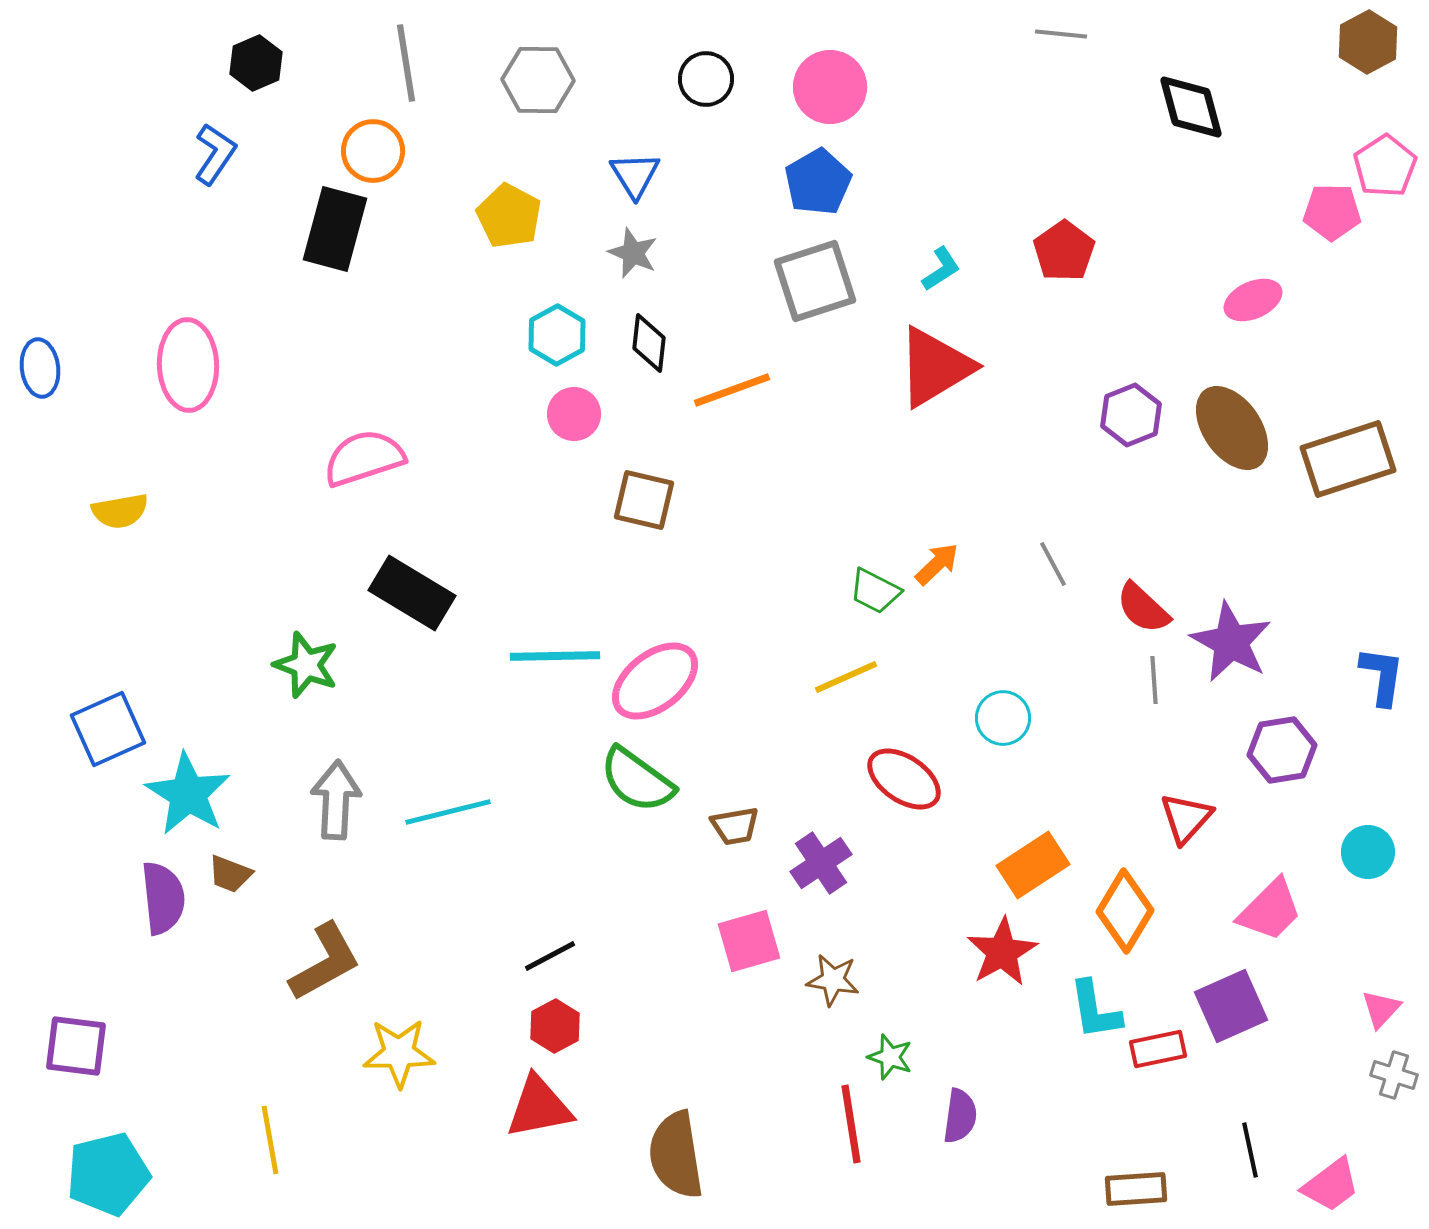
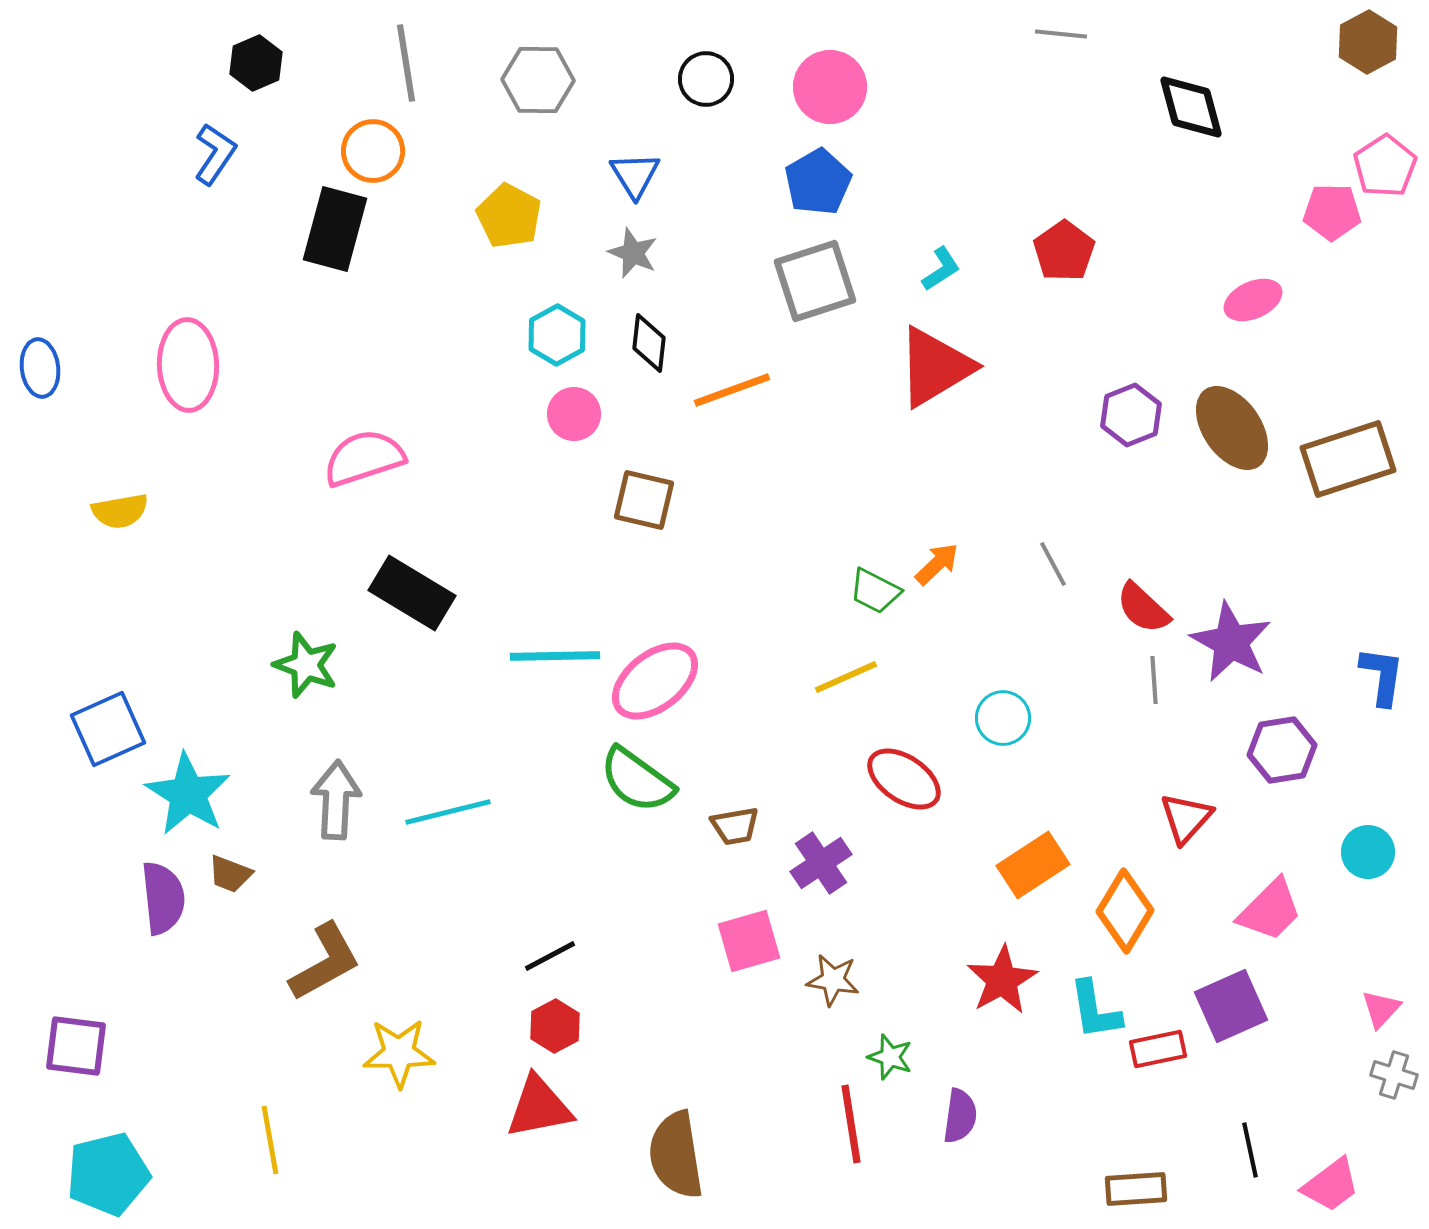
red star at (1002, 952): moved 28 px down
